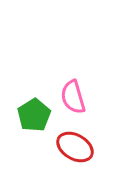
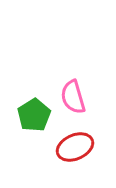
red ellipse: rotated 54 degrees counterclockwise
